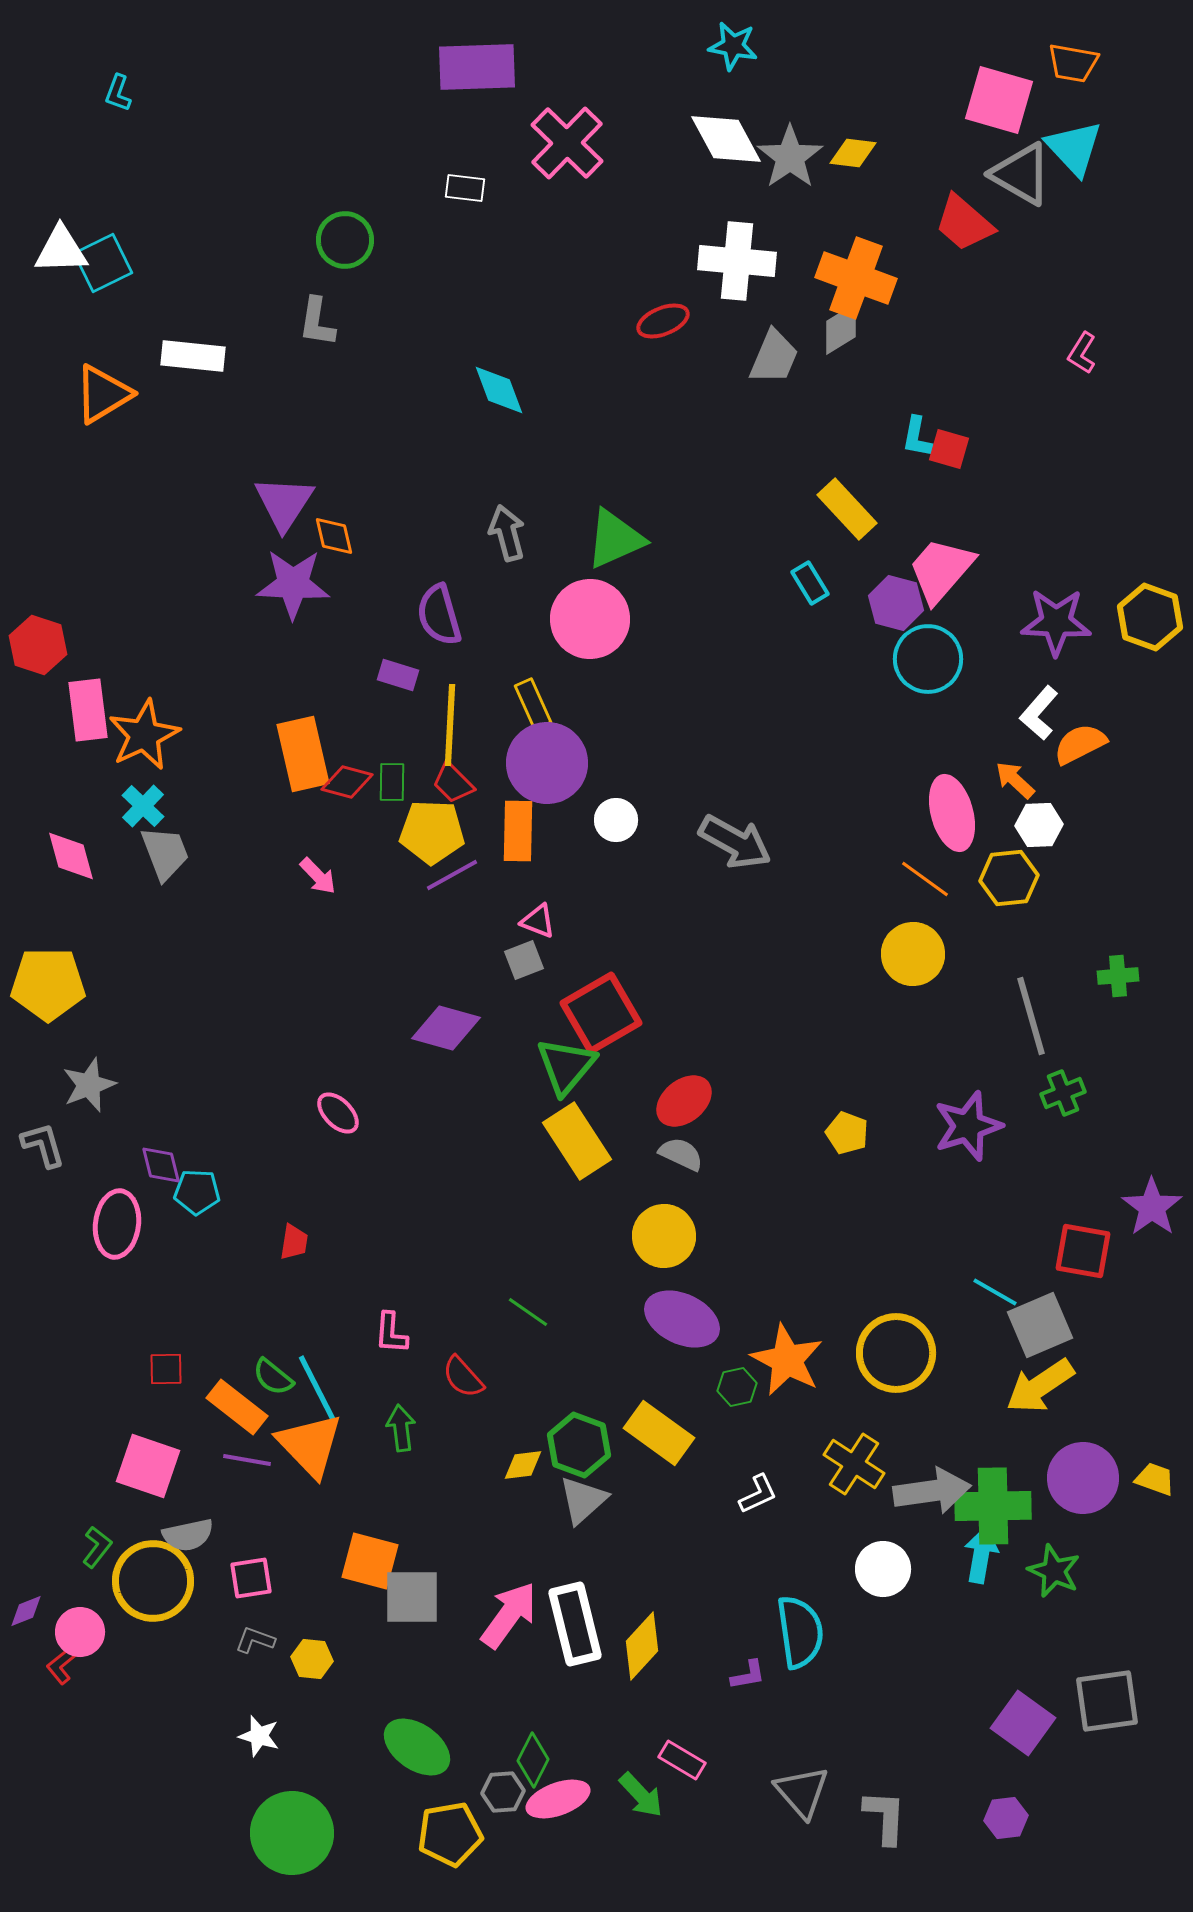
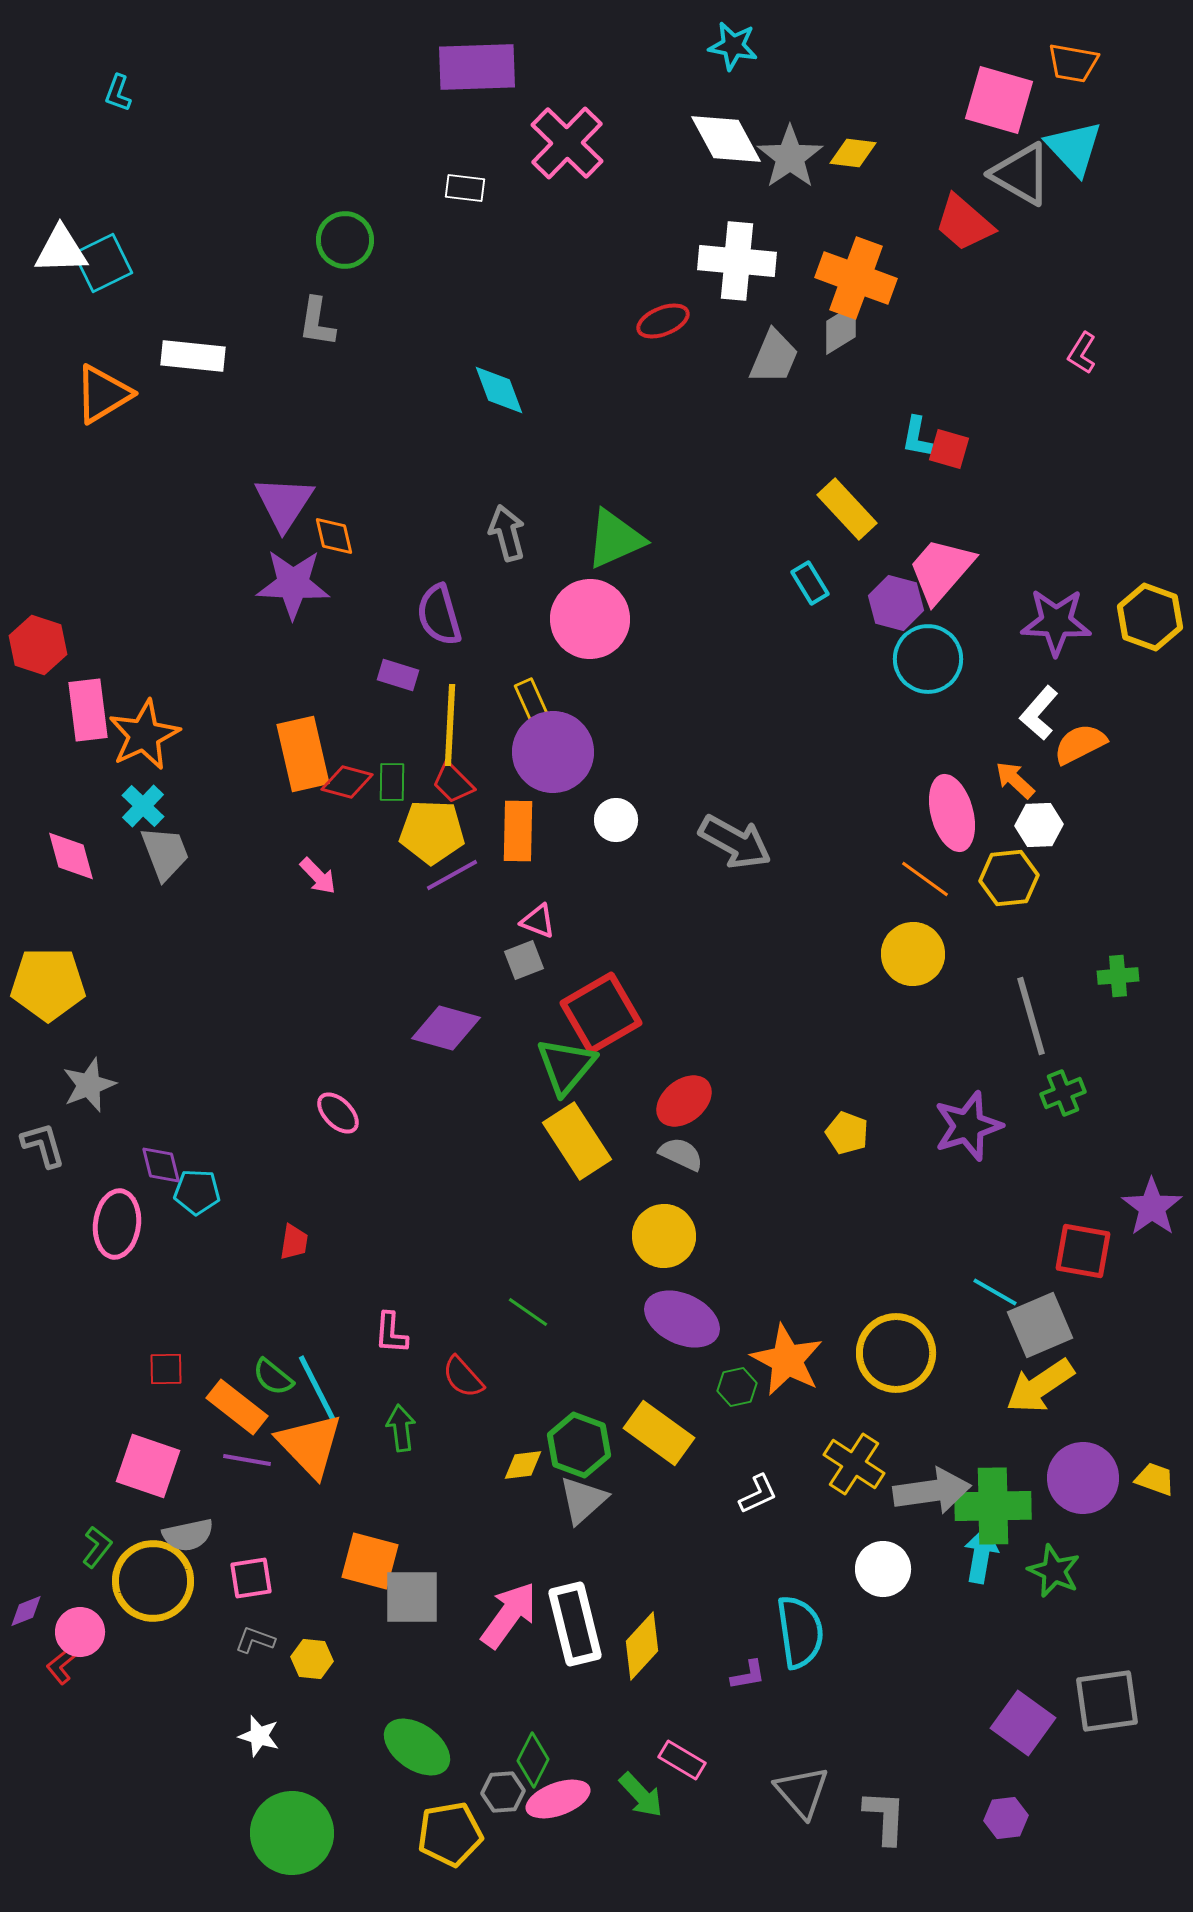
purple circle at (547, 763): moved 6 px right, 11 px up
